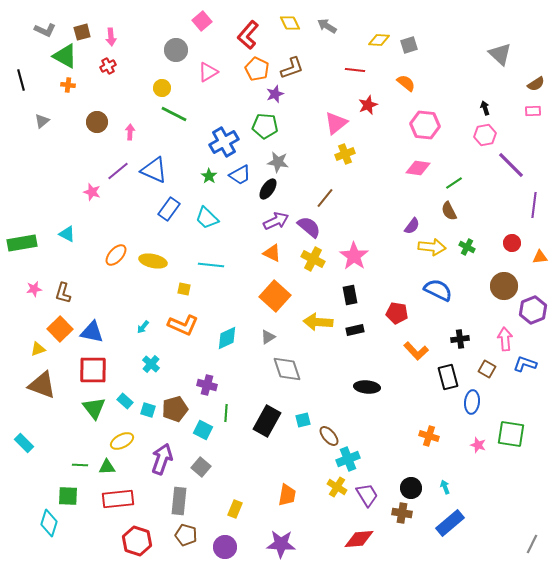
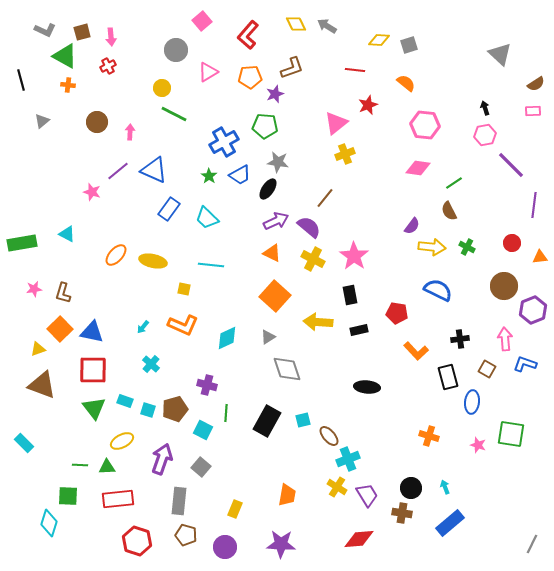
yellow diamond at (290, 23): moved 6 px right, 1 px down
orange pentagon at (257, 69): moved 7 px left, 8 px down; rotated 30 degrees counterclockwise
black rectangle at (355, 330): moved 4 px right
cyan rectangle at (125, 401): rotated 21 degrees counterclockwise
